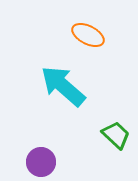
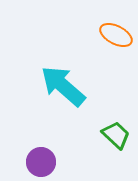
orange ellipse: moved 28 px right
